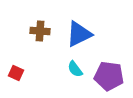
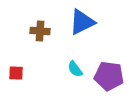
blue triangle: moved 3 px right, 12 px up
red square: rotated 21 degrees counterclockwise
